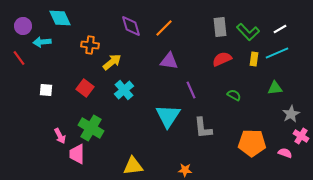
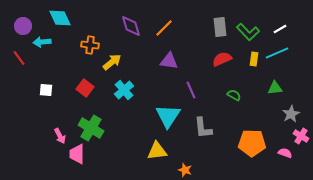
yellow triangle: moved 24 px right, 15 px up
orange star: rotated 16 degrees clockwise
